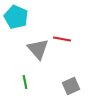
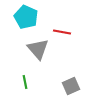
cyan pentagon: moved 10 px right
red line: moved 7 px up
